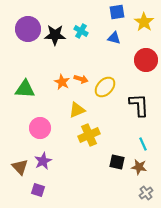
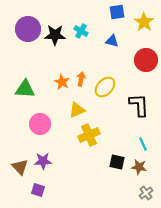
blue triangle: moved 2 px left, 3 px down
orange arrow: rotated 96 degrees counterclockwise
pink circle: moved 4 px up
purple star: rotated 24 degrees clockwise
